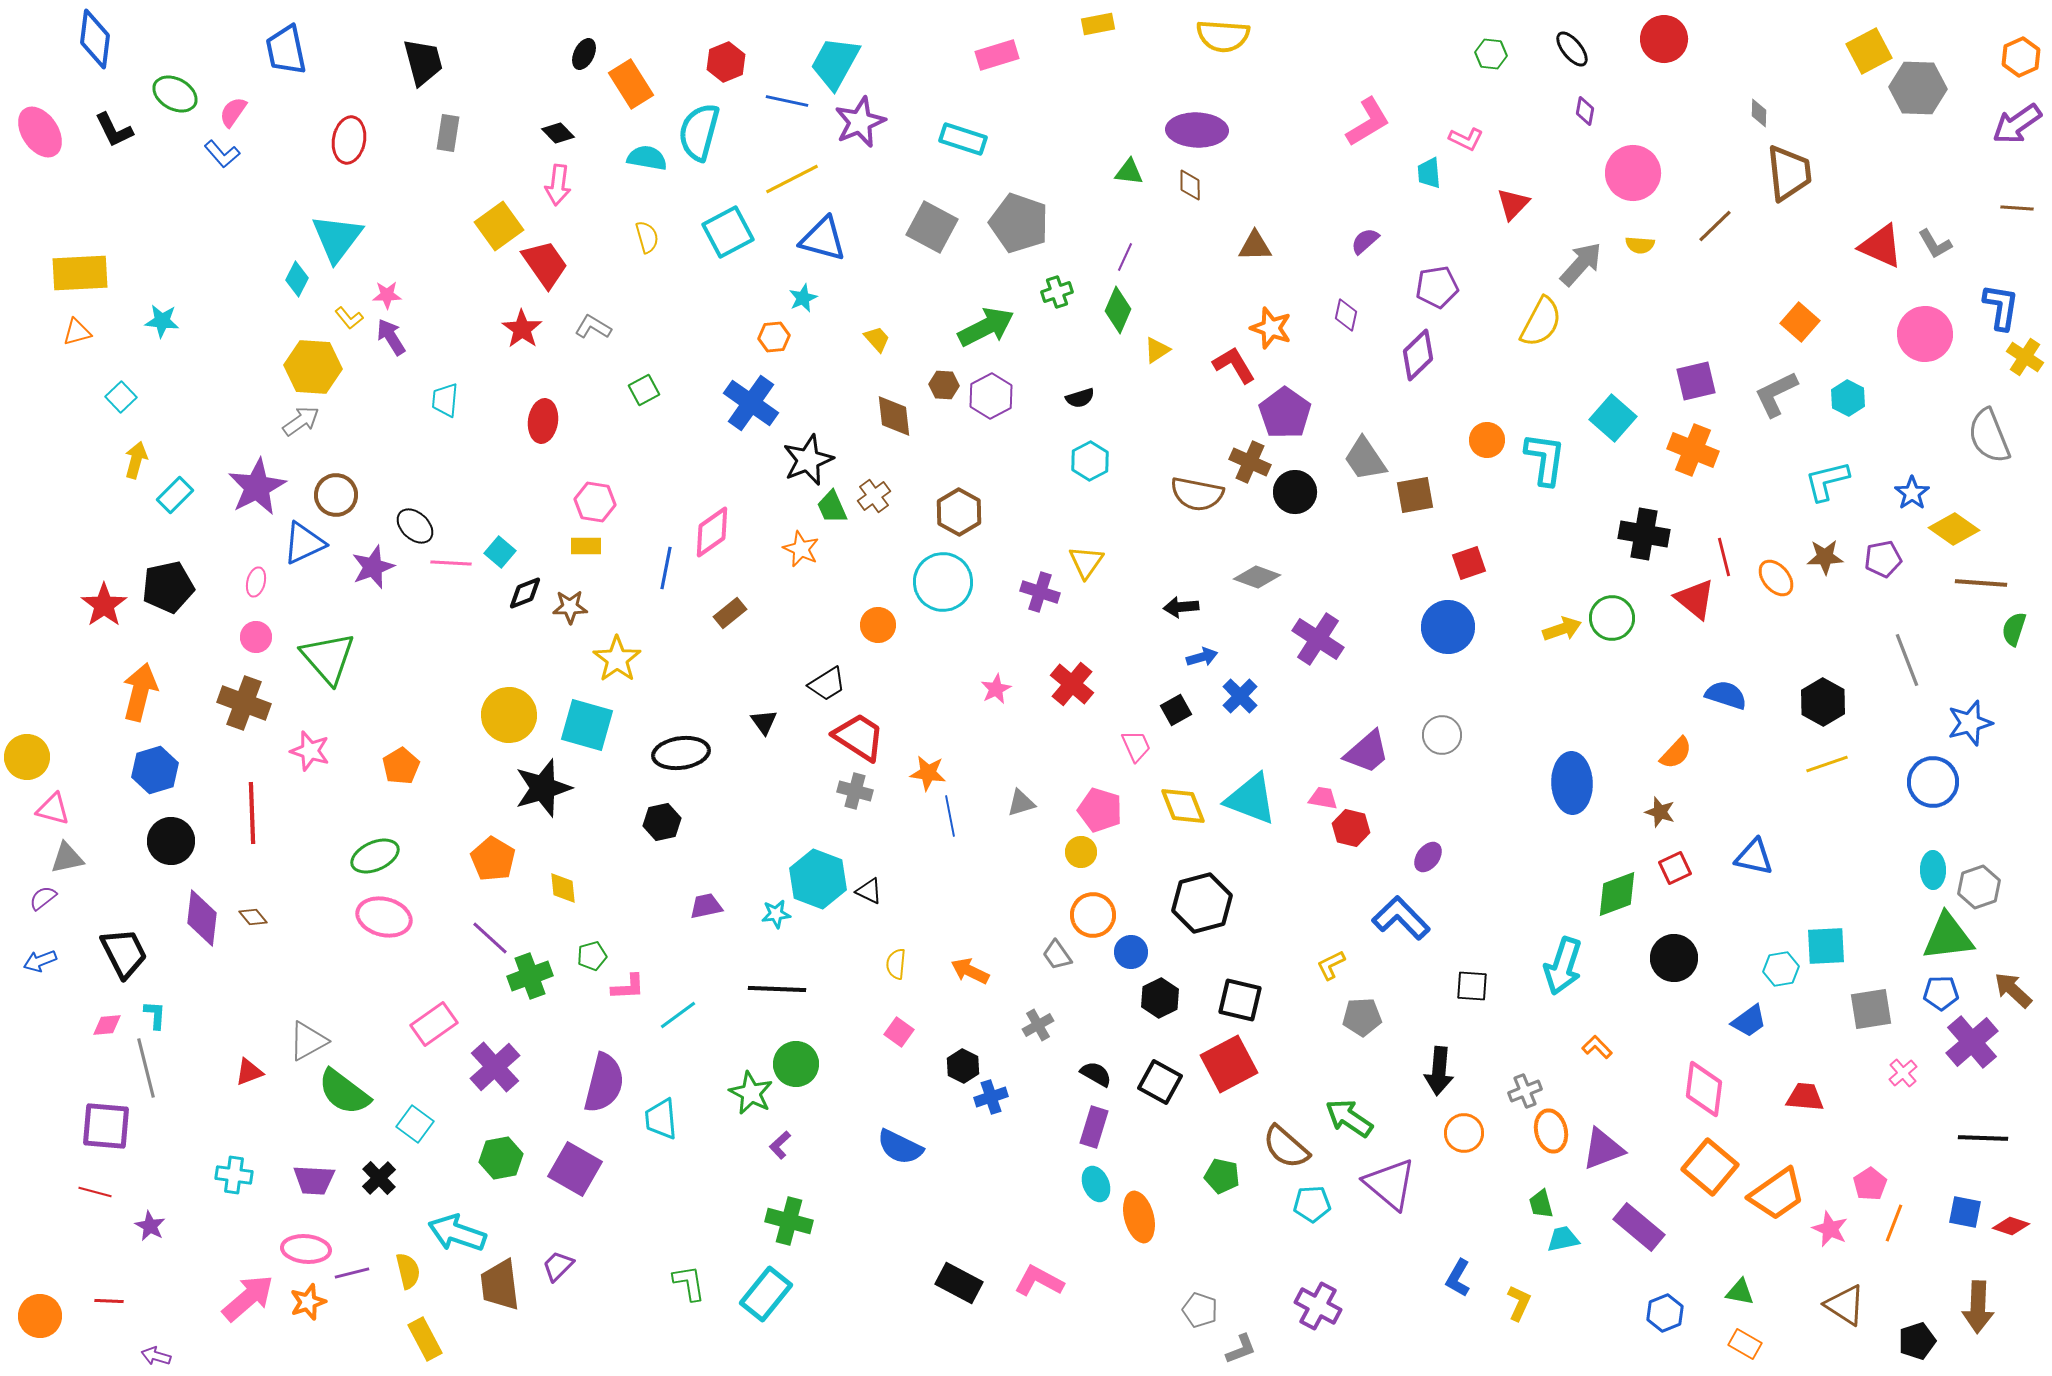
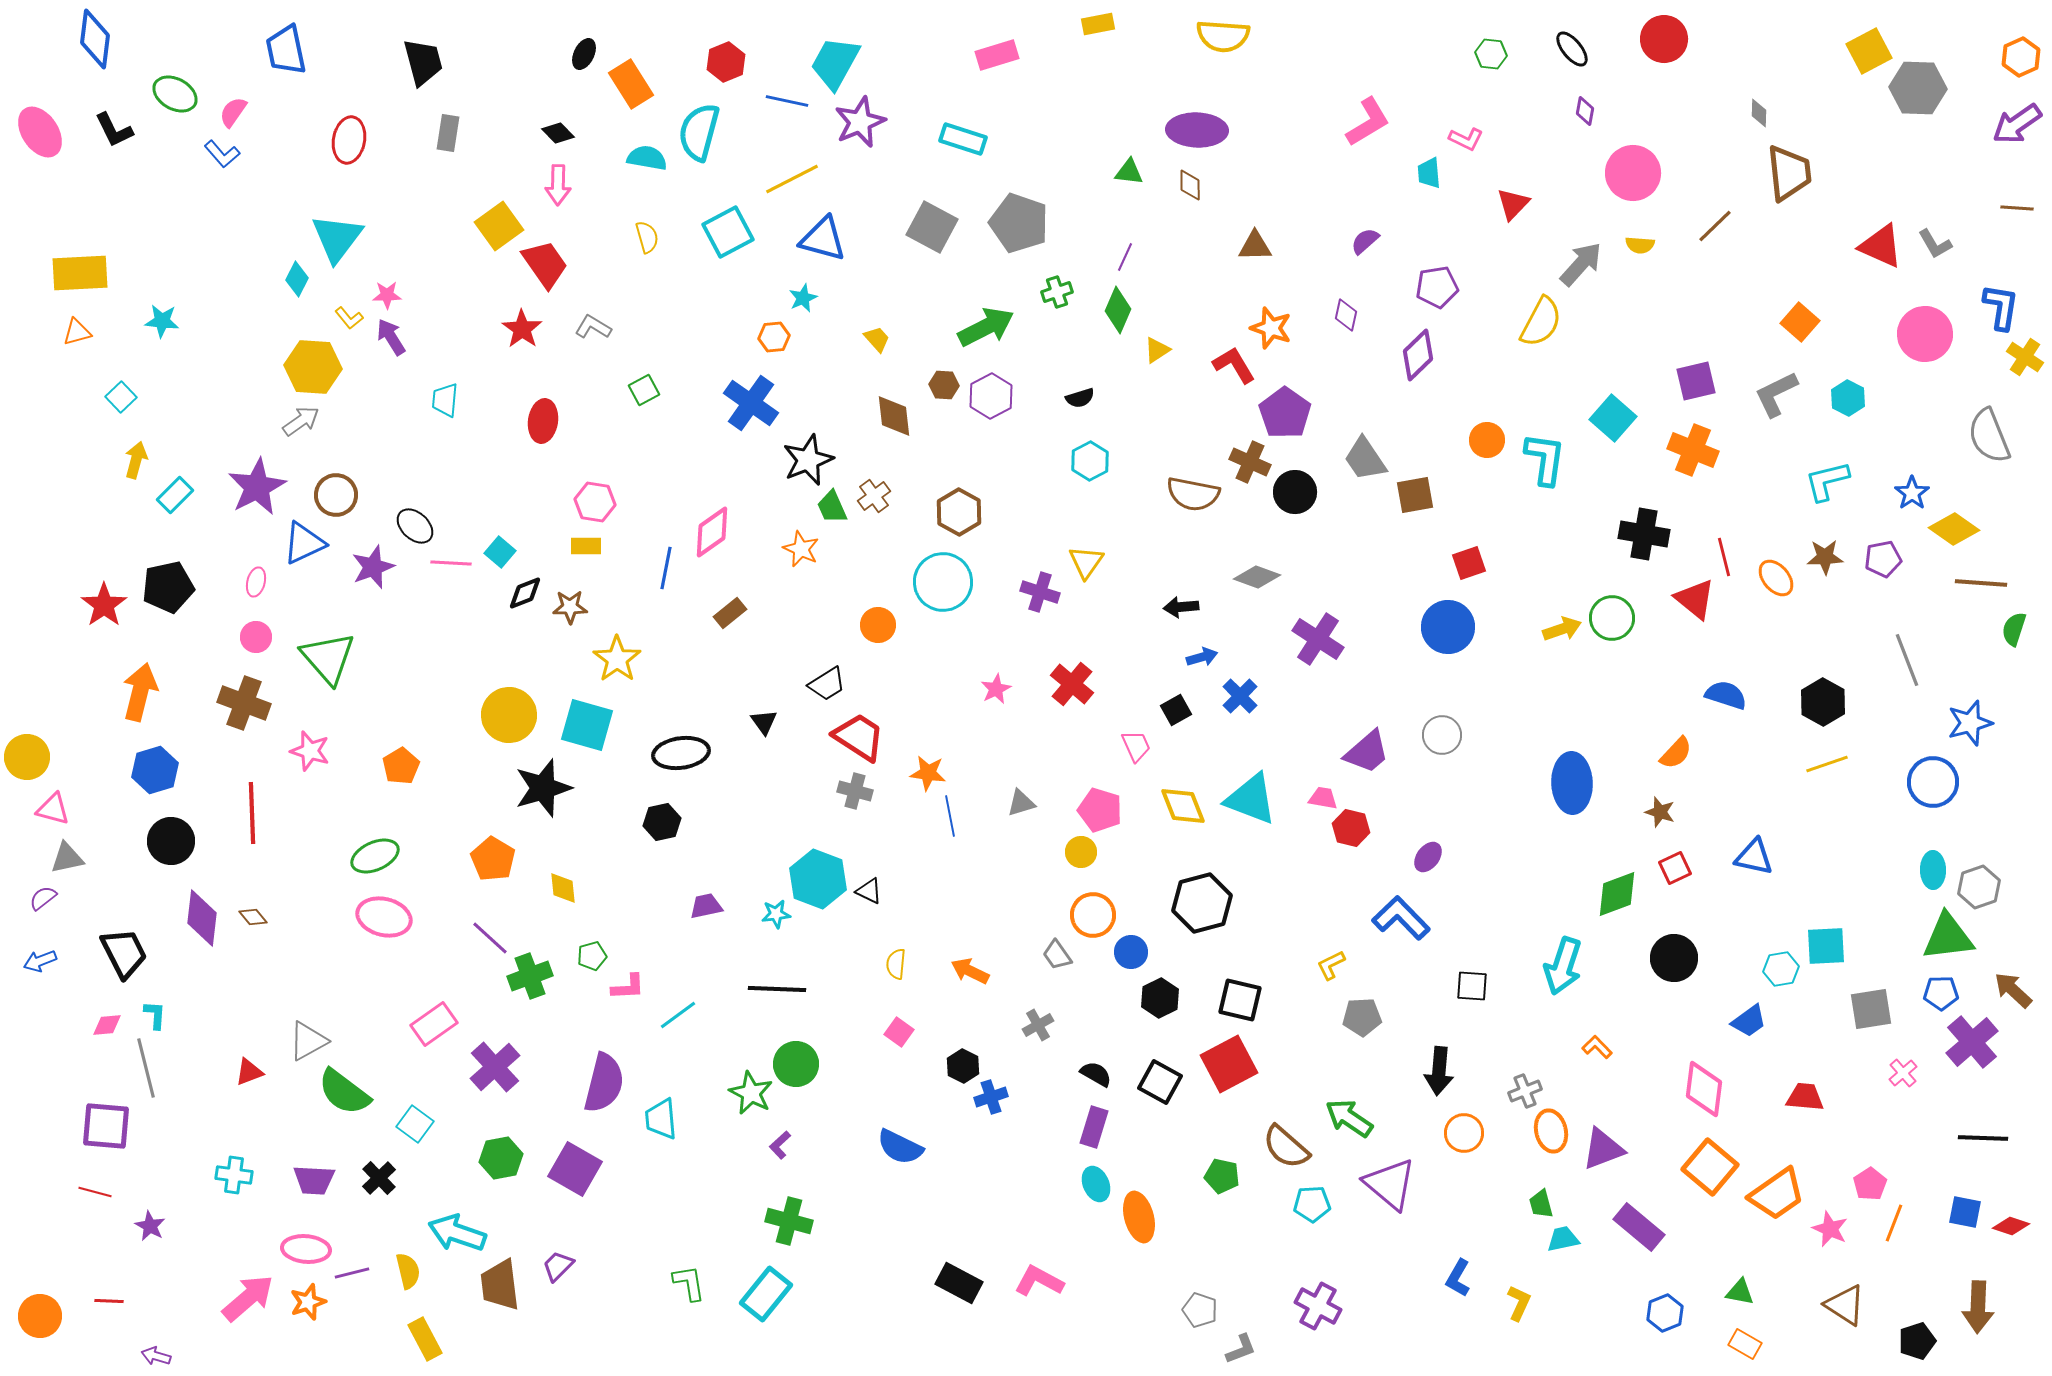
pink arrow at (558, 185): rotated 6 degrees counterclockwise
brown semicircle at (1197, 494): moved 4 px left
